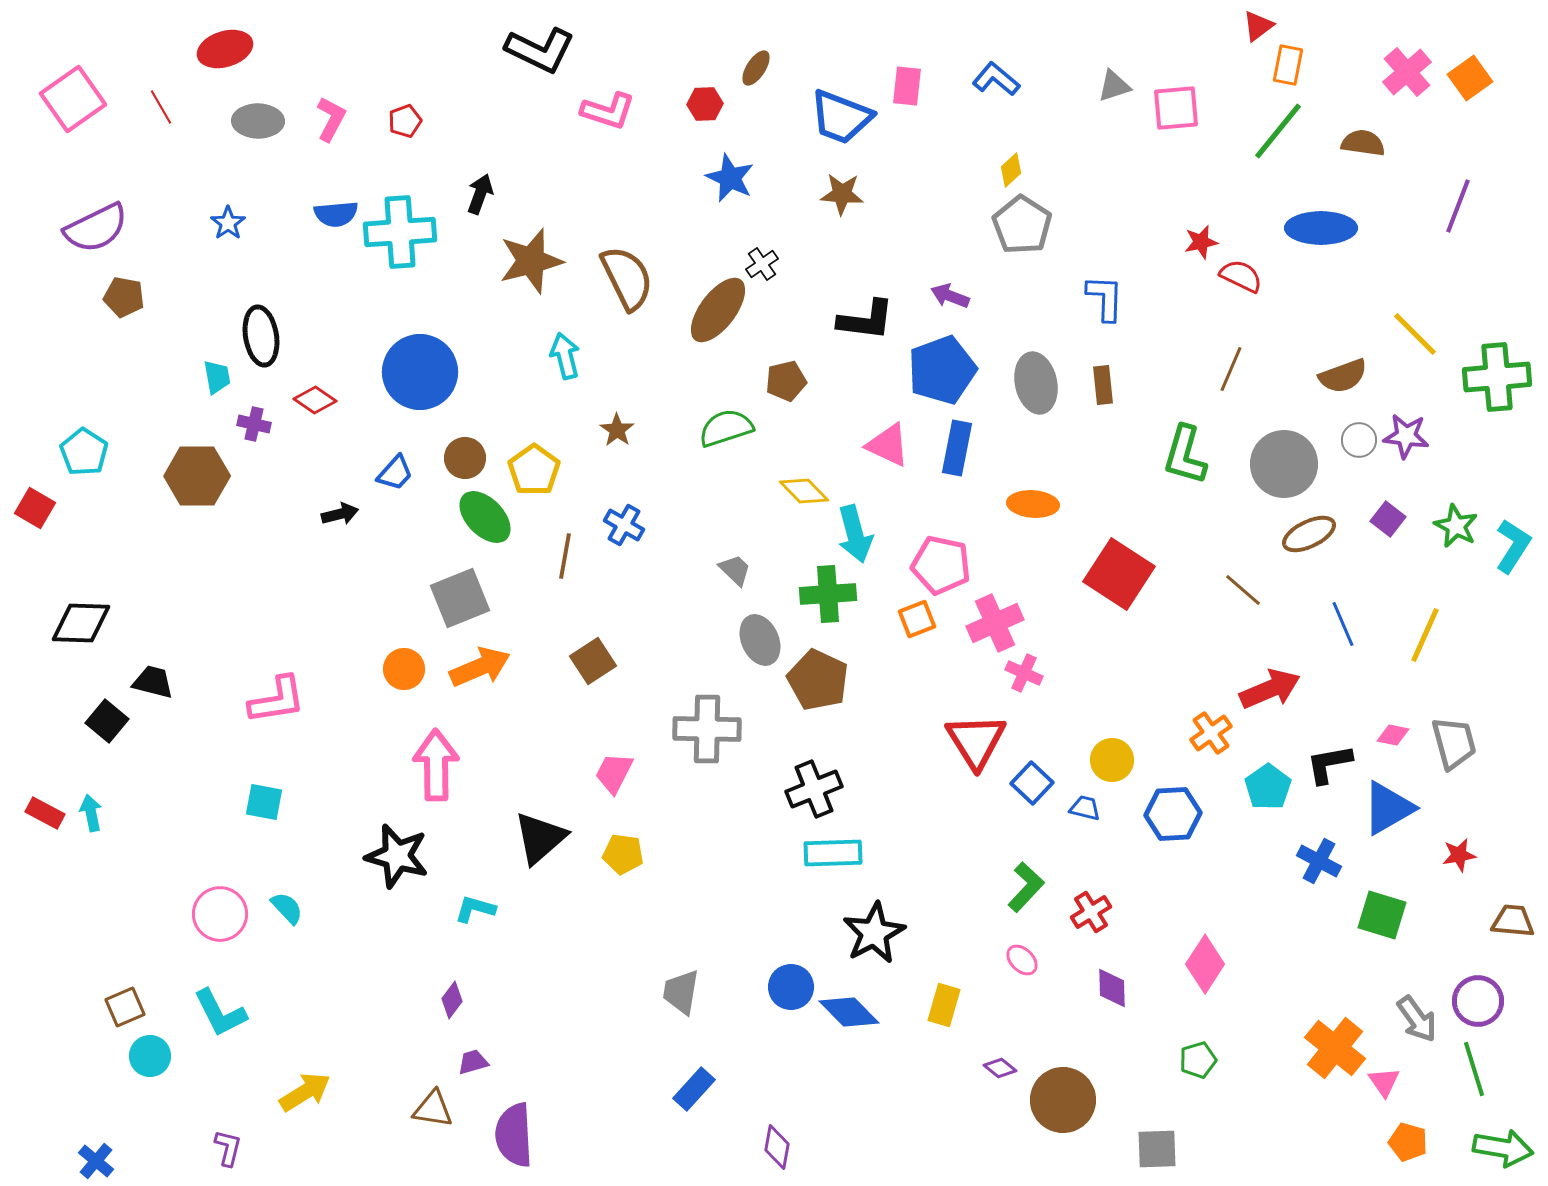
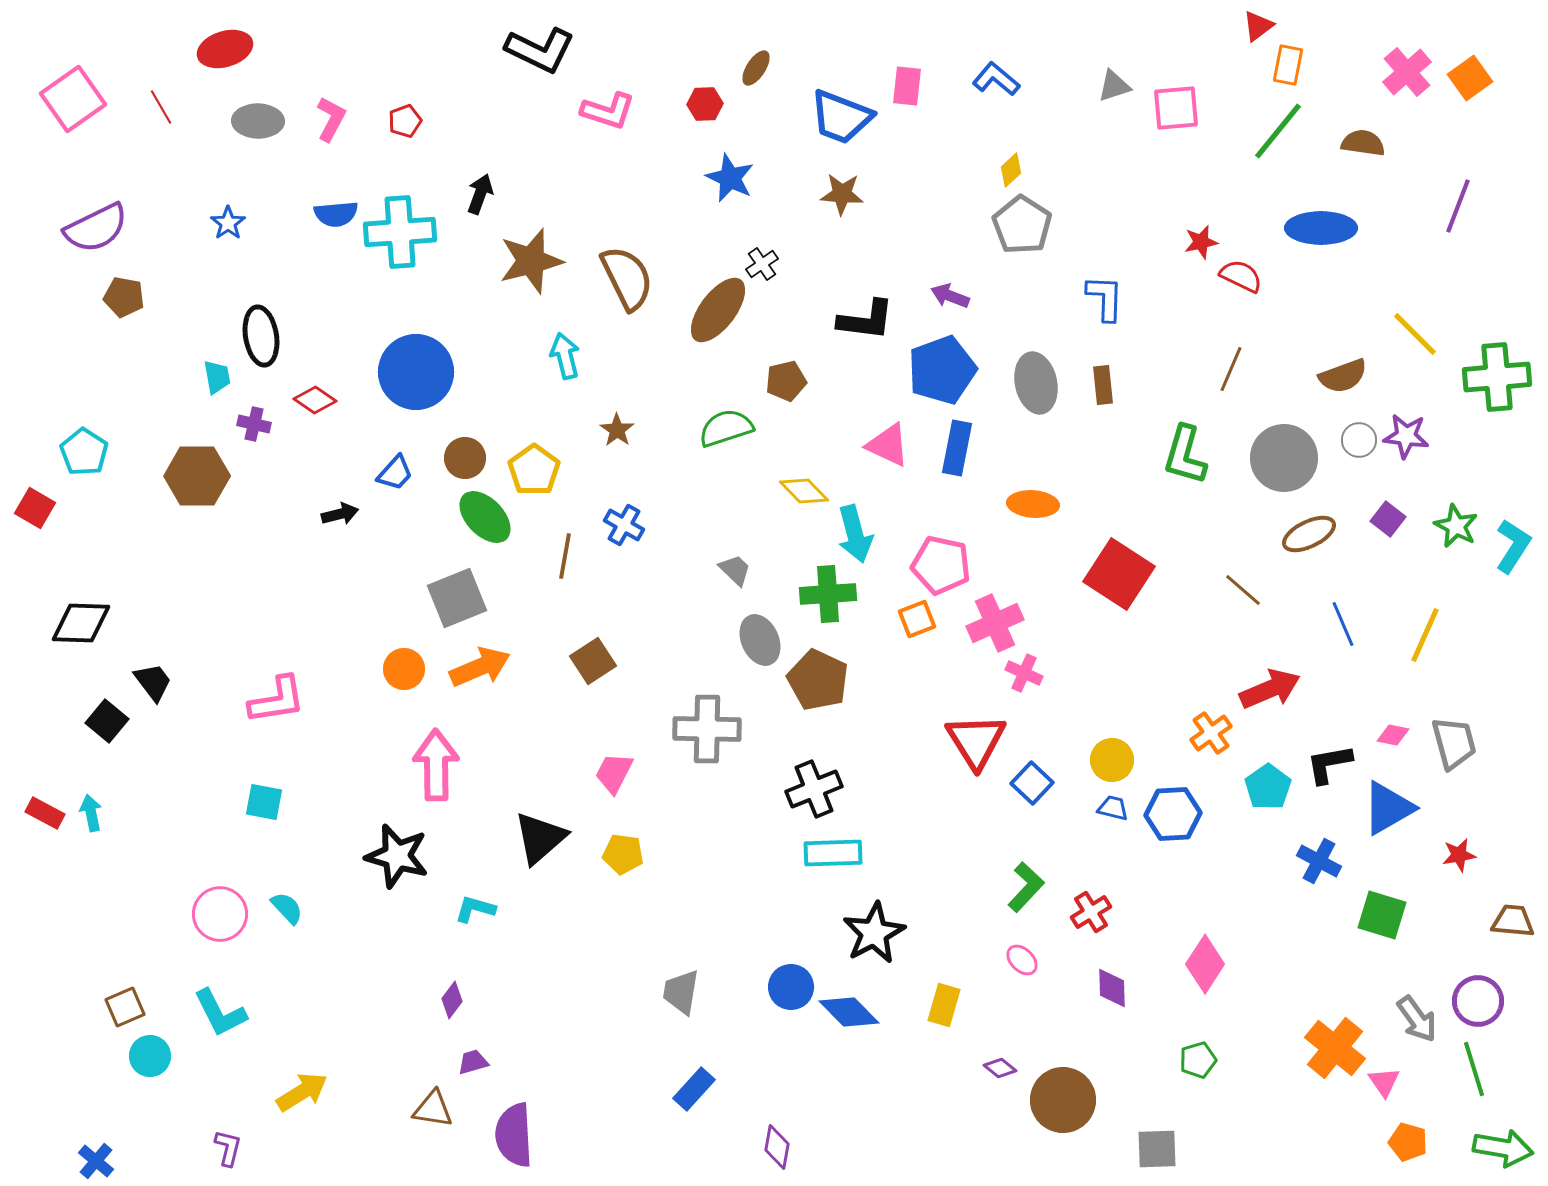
blue circle at (420, 372): moved 4 px left
gray circle at (1284, 464): moved 6 px up
gray square at (460, 598): moved 3 px left
black trapezoid at (153, 682): rotated 39 degrees clockwise
blue trapezoid at (1085, 808): moved 28 px right
yellow arrow at (305, 1092): moved 3 px left
